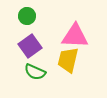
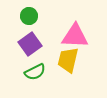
green circle: moved 2 px right
purple square: moved 2 px up
green semicircle: rotated 50 degrees counterclockwise
